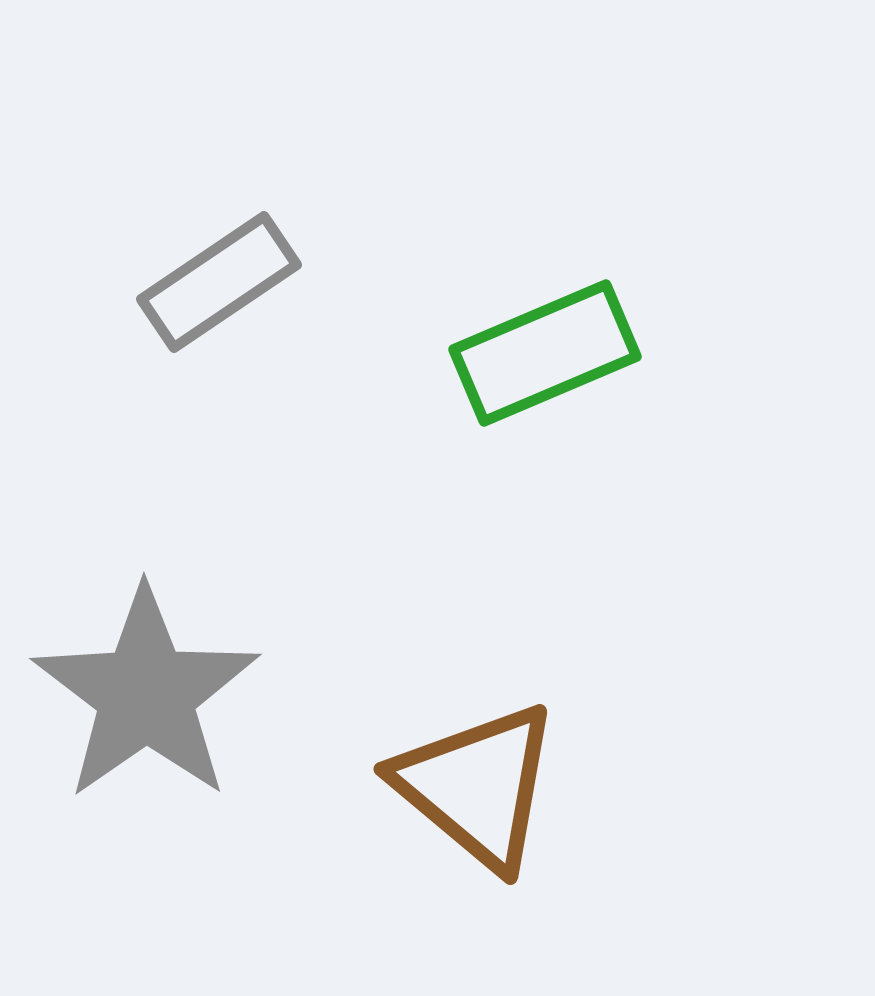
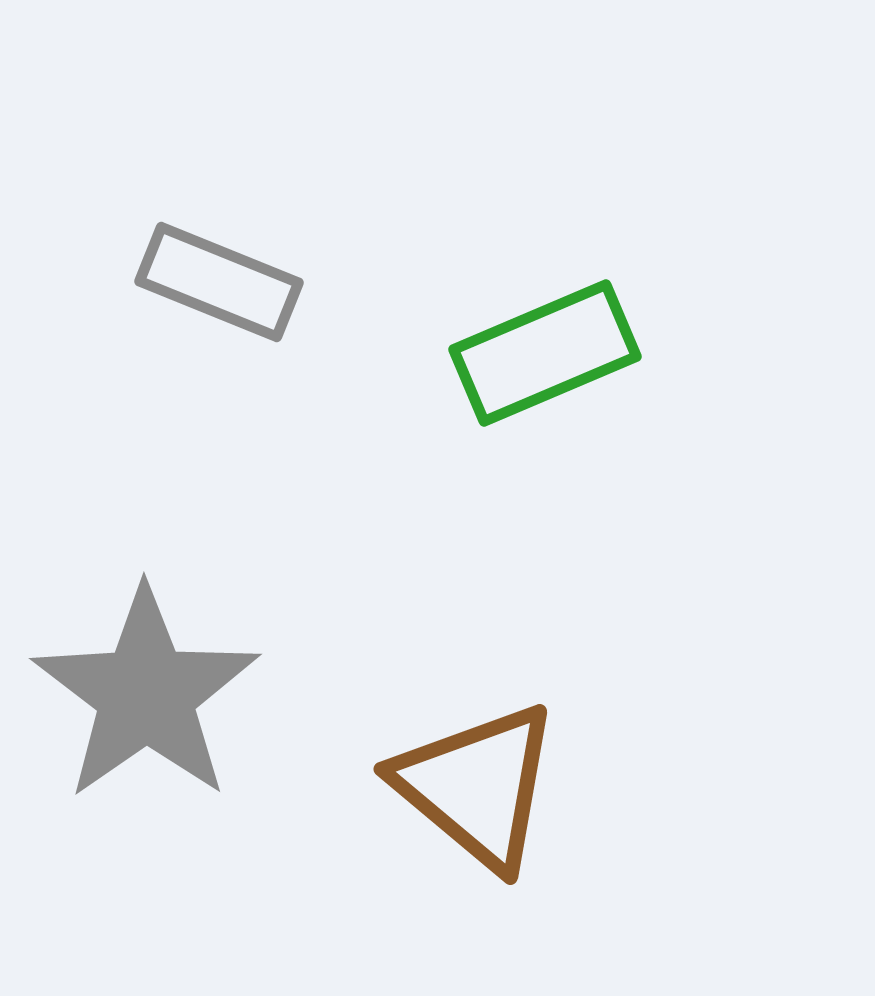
gray rectangle: rotated 56 degrees clockwise
